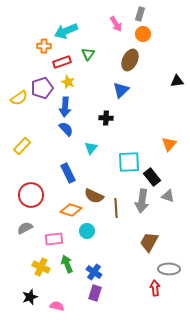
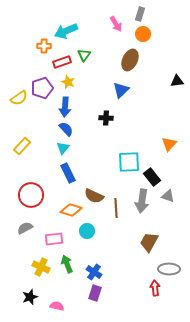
green triangle: moved 4 px left, 1 px down
cyan triangle: moved 28 px left
